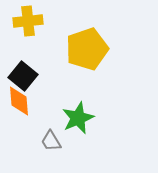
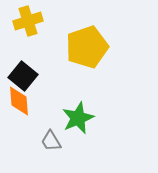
yellow cross: rotated 12 degrees counterclockwise
yellow pentagon: moved 2 px up
